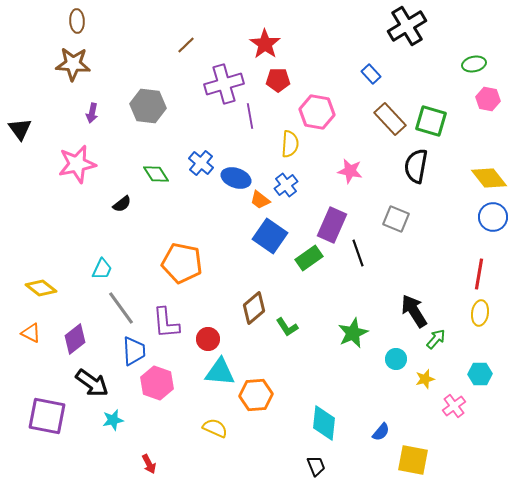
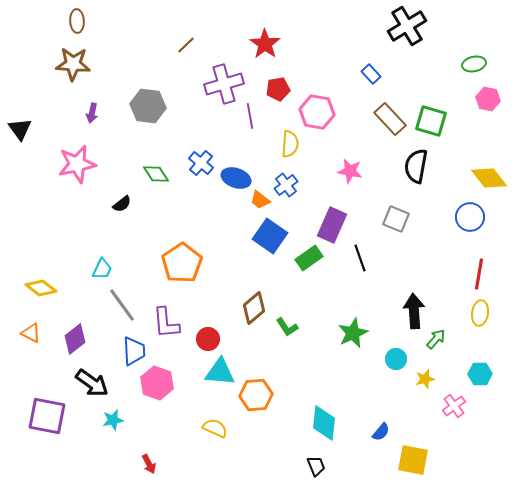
red pentagon at (278, 80): moved 9 px down; rotated 10 degrees counterclockwise
blue circle at (493, 217): moved 23 px left
black line at (358, 253): moved 2 px right, 5 px down
orange pentagon at (182, 263): rotated 27 degrees clockwise
gray line at (121, 308): moved 1 px right, 3 px up
black arrow at (414, 311): rotated 28 degrees clockwise
